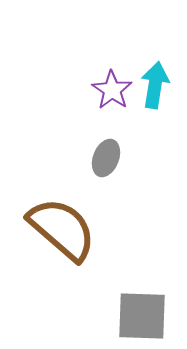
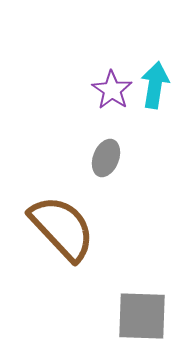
brown semicircle: moved 1 px up; rotated 6 degrees clockwise
